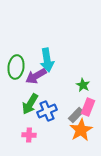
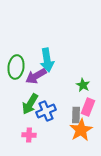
blue cross: moved 1 px left
gray rectangle: rotated 42 degrees counterclockwise
